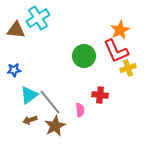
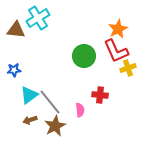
orange star: moved 2 px left, 1 px up
